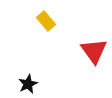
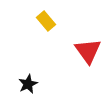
red triangle: moved 6 px left
